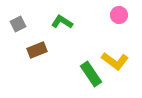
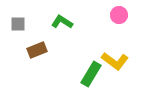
gray square: rotated 28 degrees clockwise
green rectangle: rotated 65 degrees clockwise
